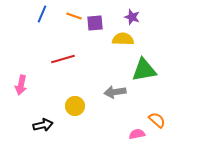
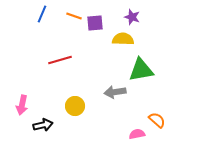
red line: moved 3 px left, 1 px down
green triangle: moved 3 px left
pink arrow: moved 1 px right, 20 px down
